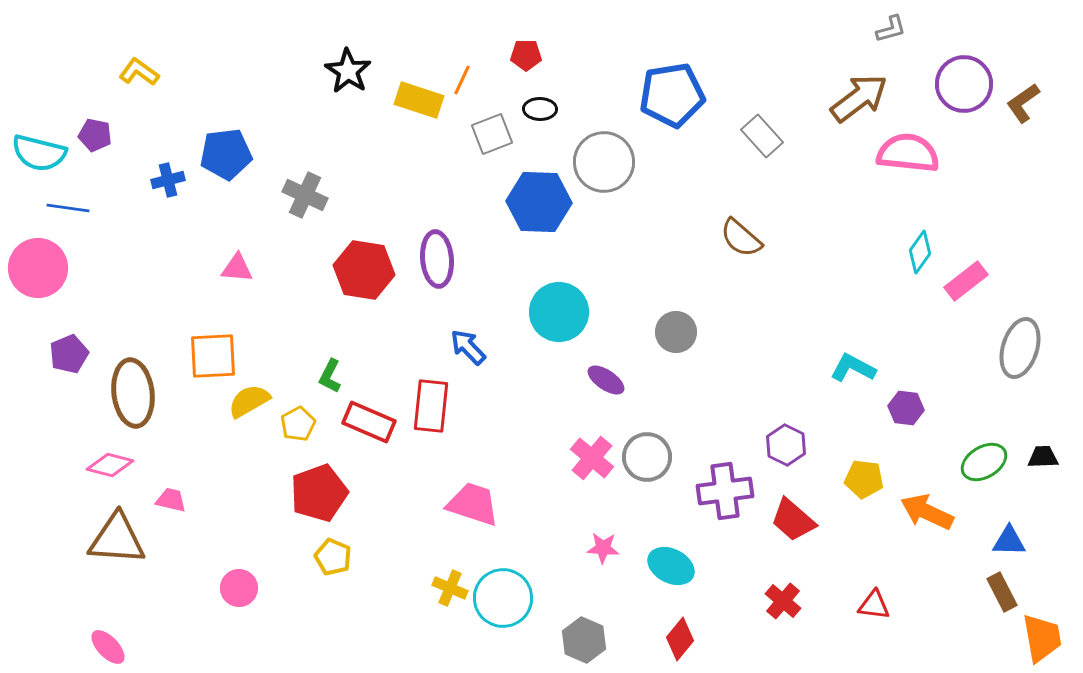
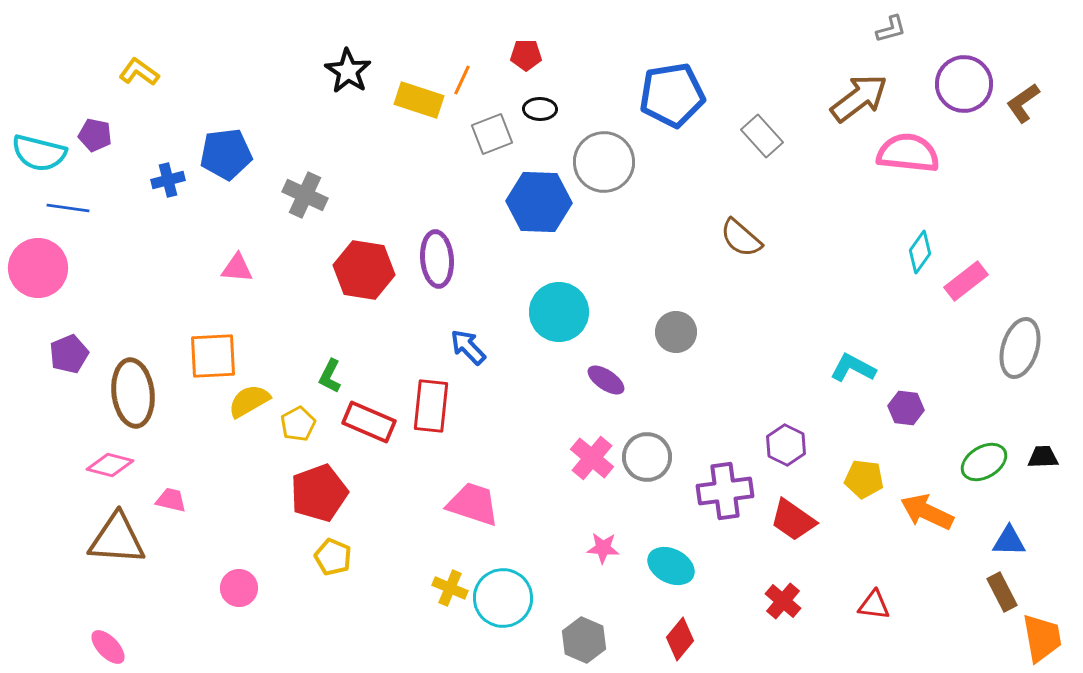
red trapezoid at (793, 520): rotated 6 degrees counterclockwise
